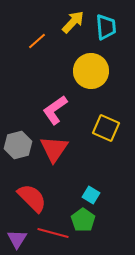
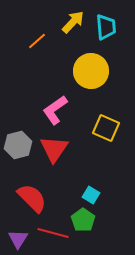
purple triangle: moved 1 px right
